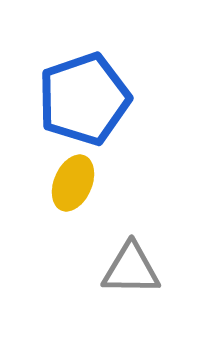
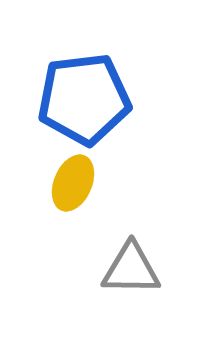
blue pentagon: rotated 12 degrees clockwise
